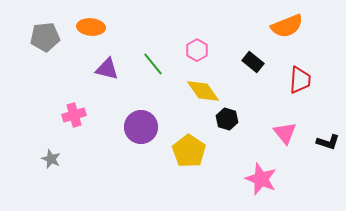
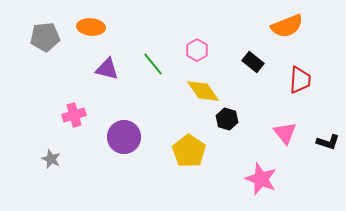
purple circle: moved 17 px left, 10 px down
